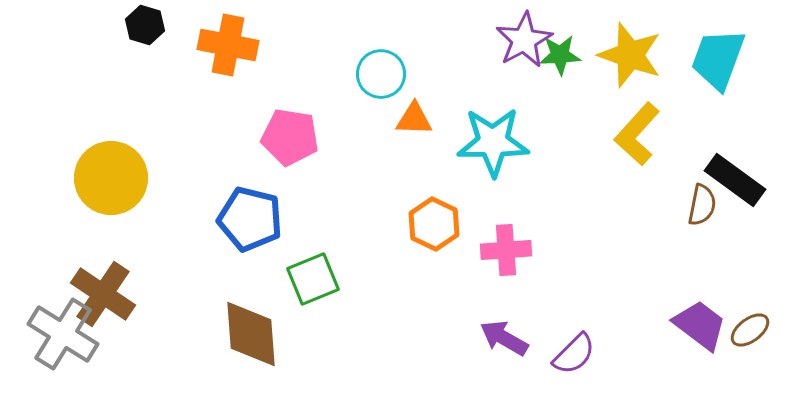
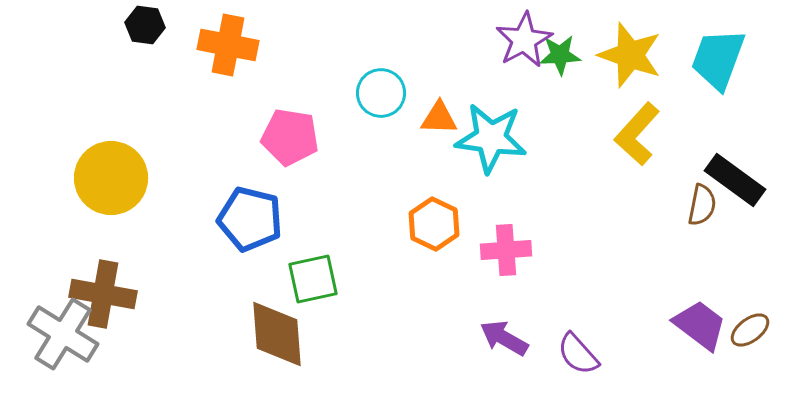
black hexagon: rotated 9 degrees counterclockwise
cyan circle: moved 19 px down
orange triangle: moved 25 px right, 1 px up
cyan star: moved 2 px left, 4 px up; rotated 8 degrees clockwise
green square: rotated 10 degrees clockwise
brown cross: rotated 24 degrees counterclockwise
brown diamond: moved 26 px right
purple semicircle: moved 4 px right; rotated 93 degrees clockwise
